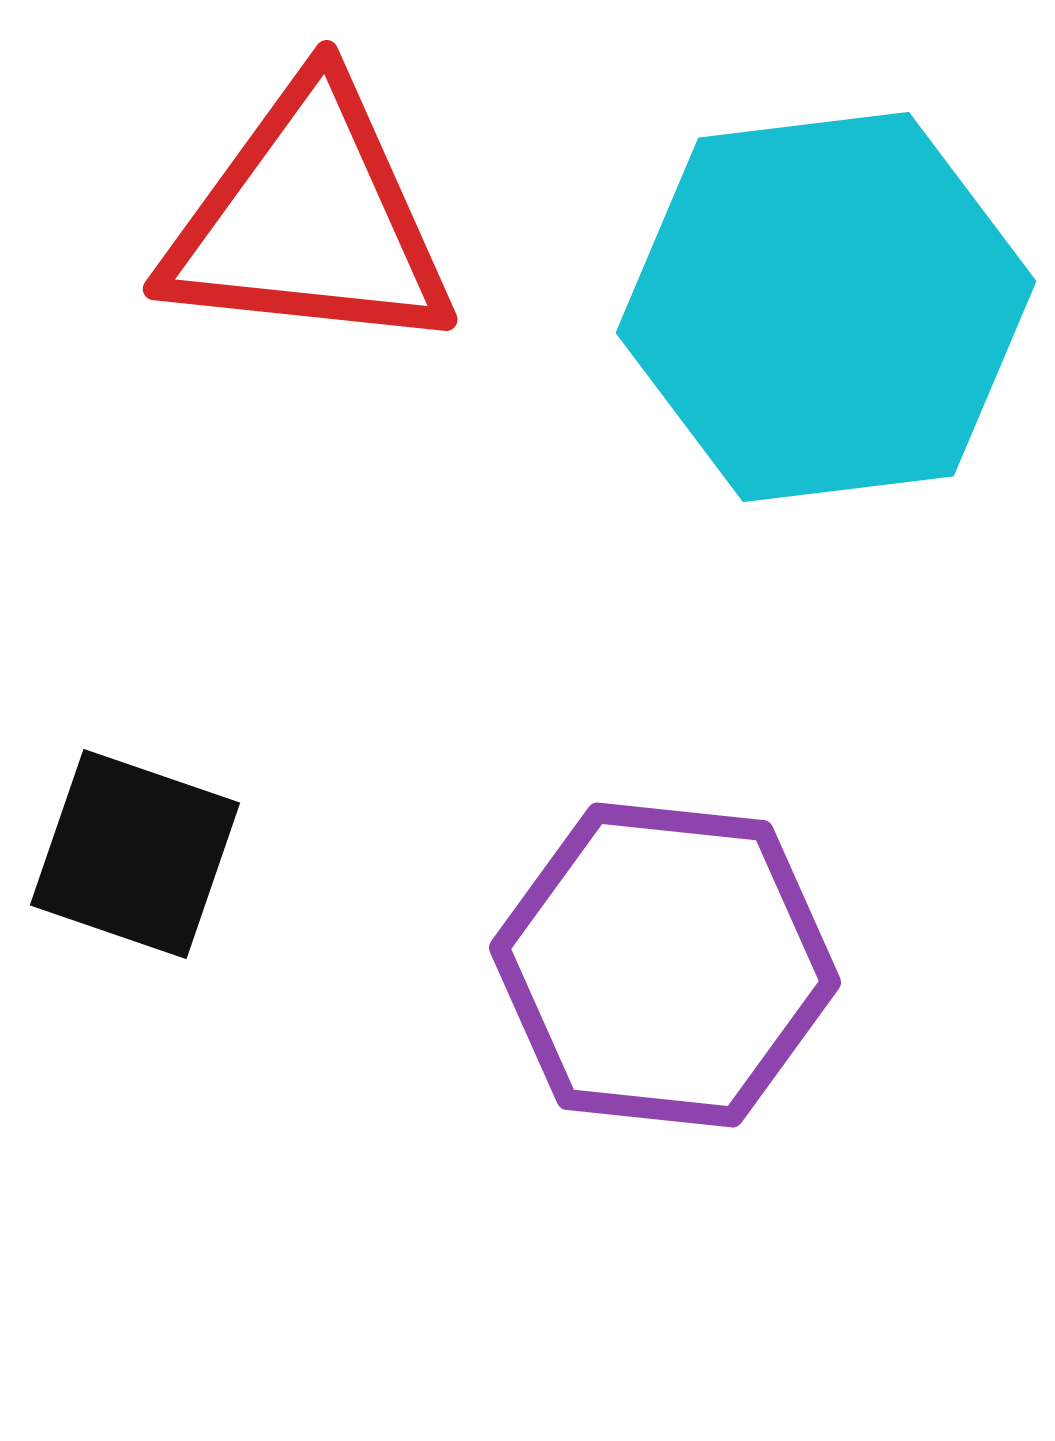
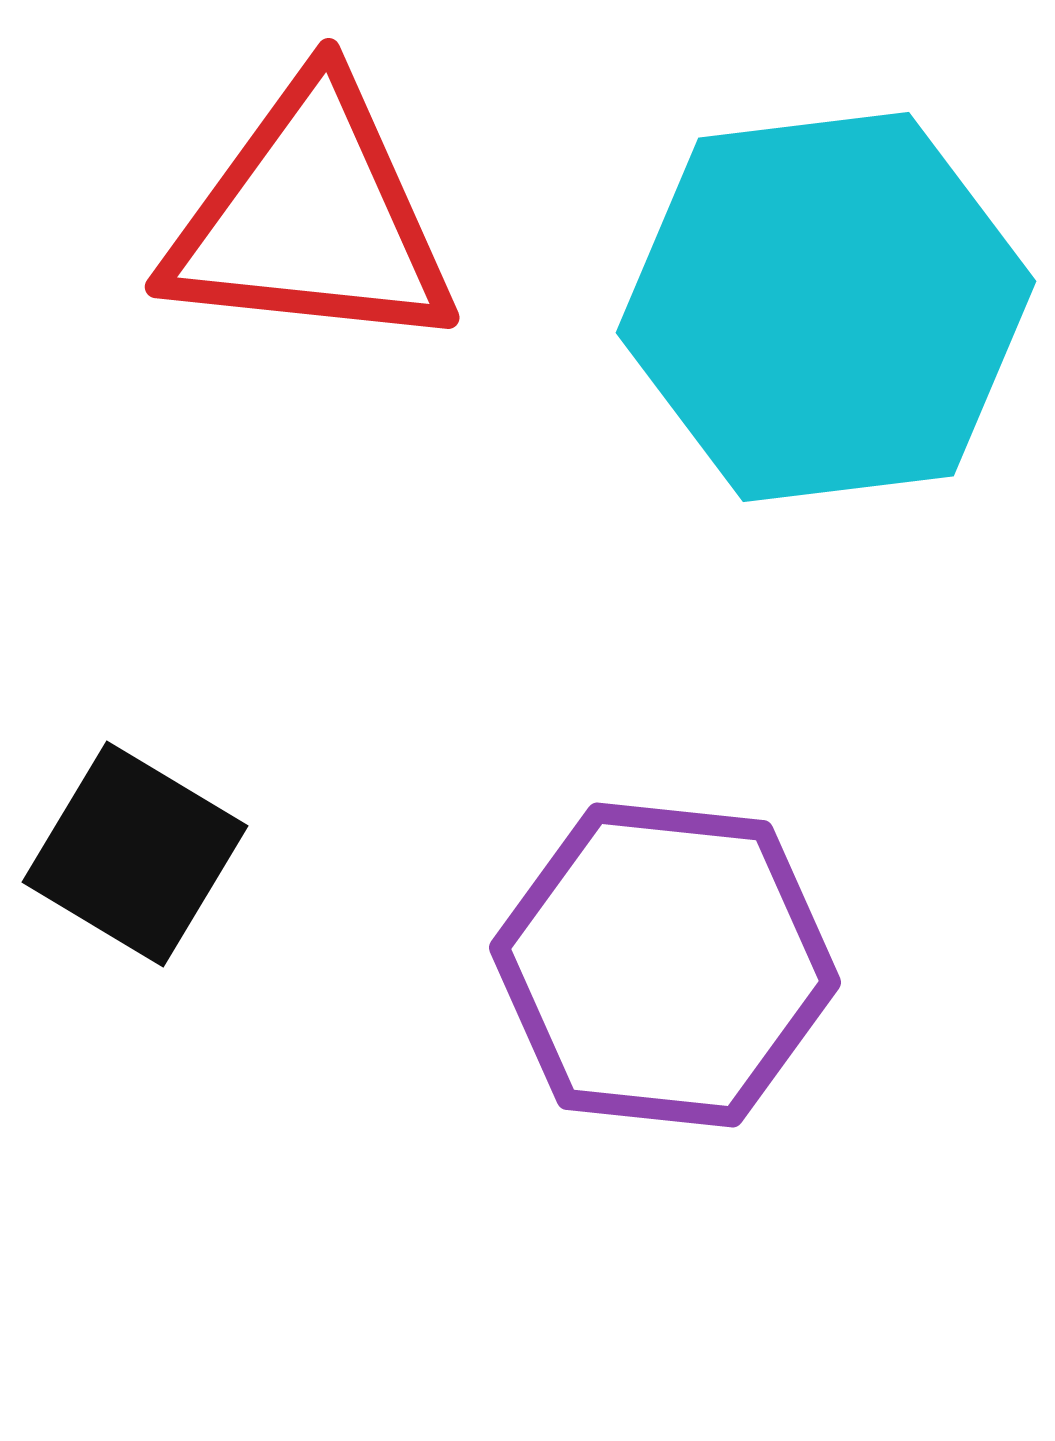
red triangle: moved 2 px right, 2 px up
black square: rotated 12 degrees clockwise
